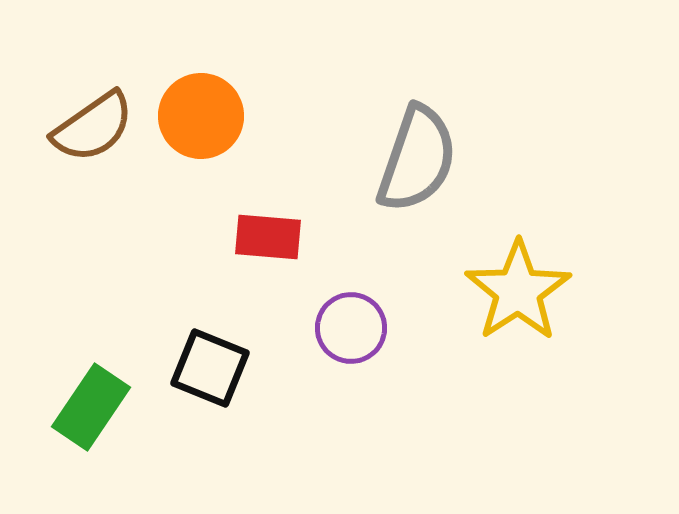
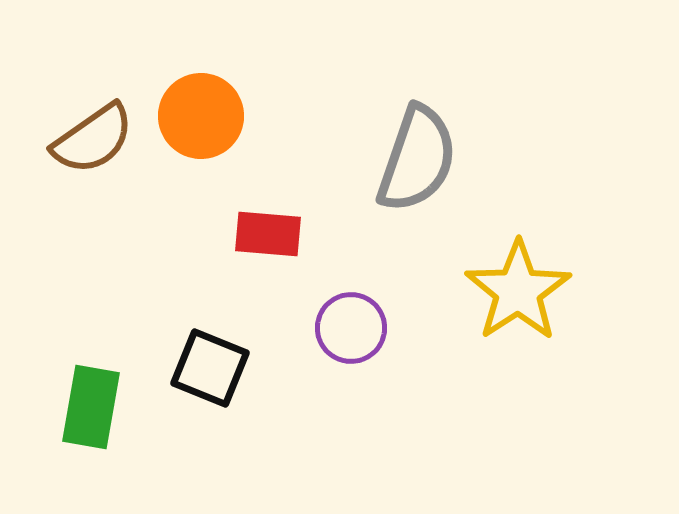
brown semicircle: moved 12 px down
red rectangle: moved 3 px up
green rectangle: rotated 24 degrees counterclockwise
